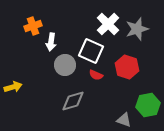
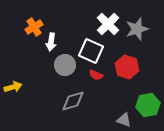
orange cross: moved 1 px right, 1 px down; rotated 12 degrees counterclockwise
